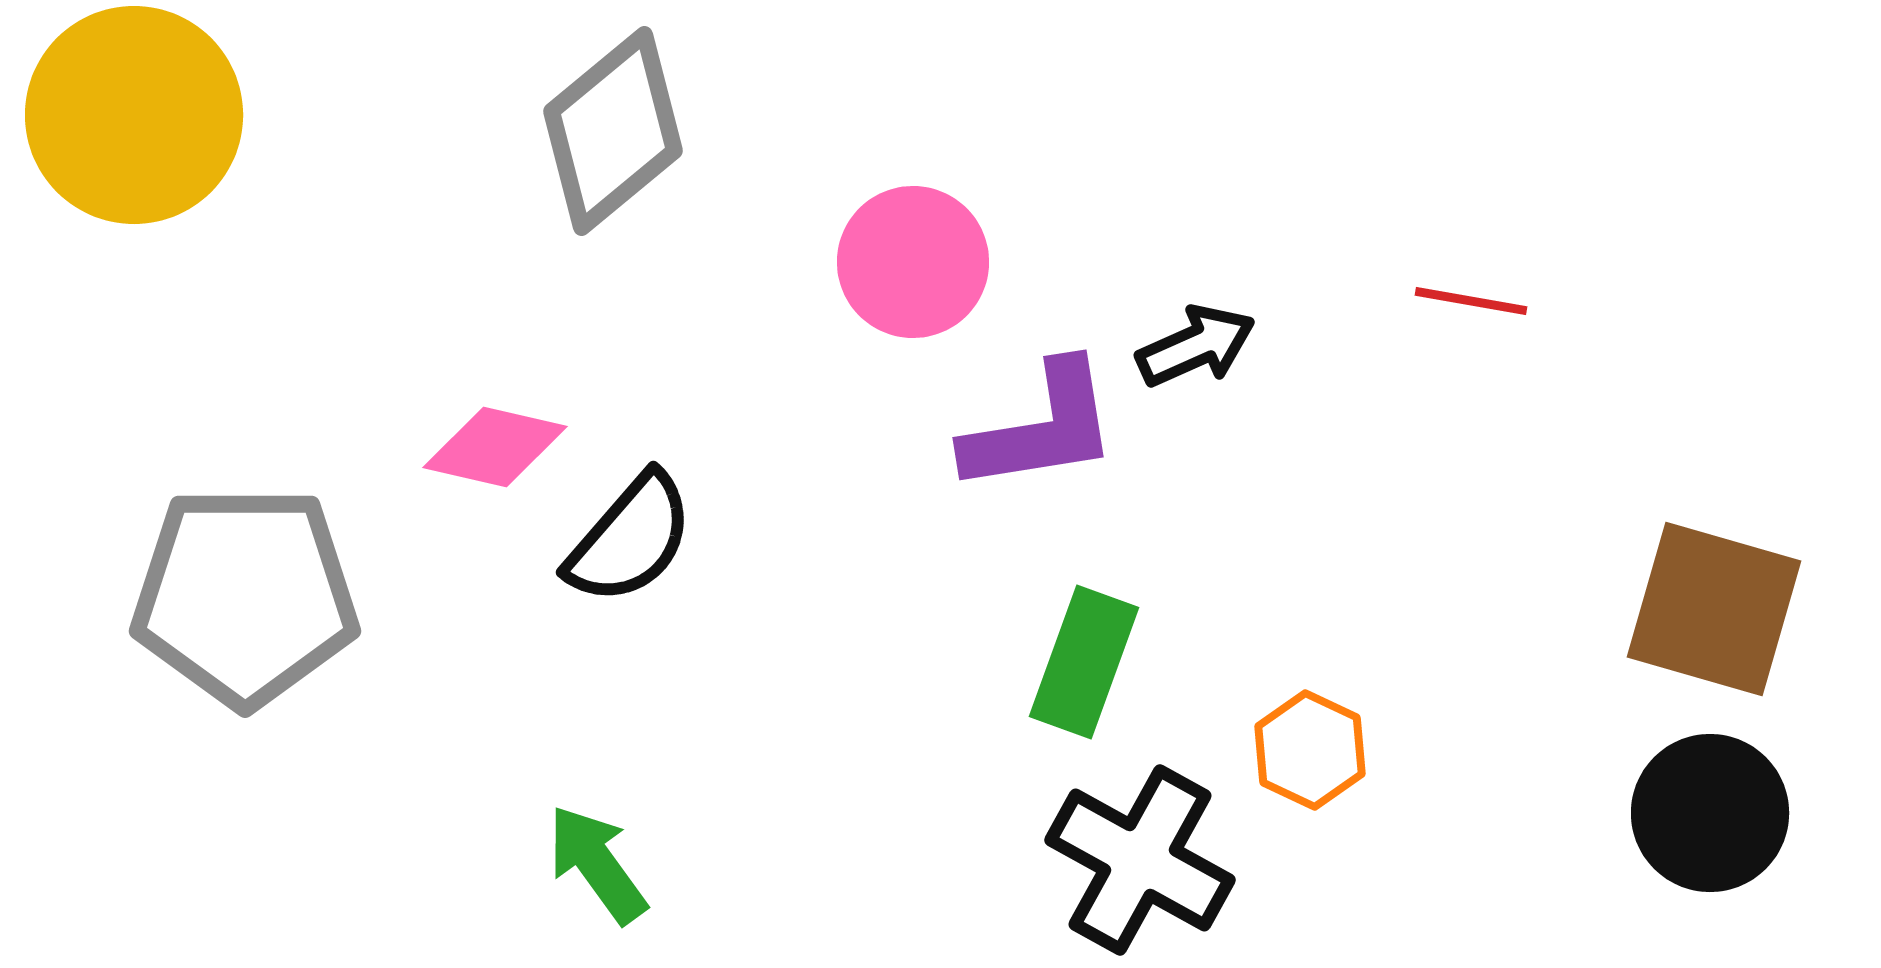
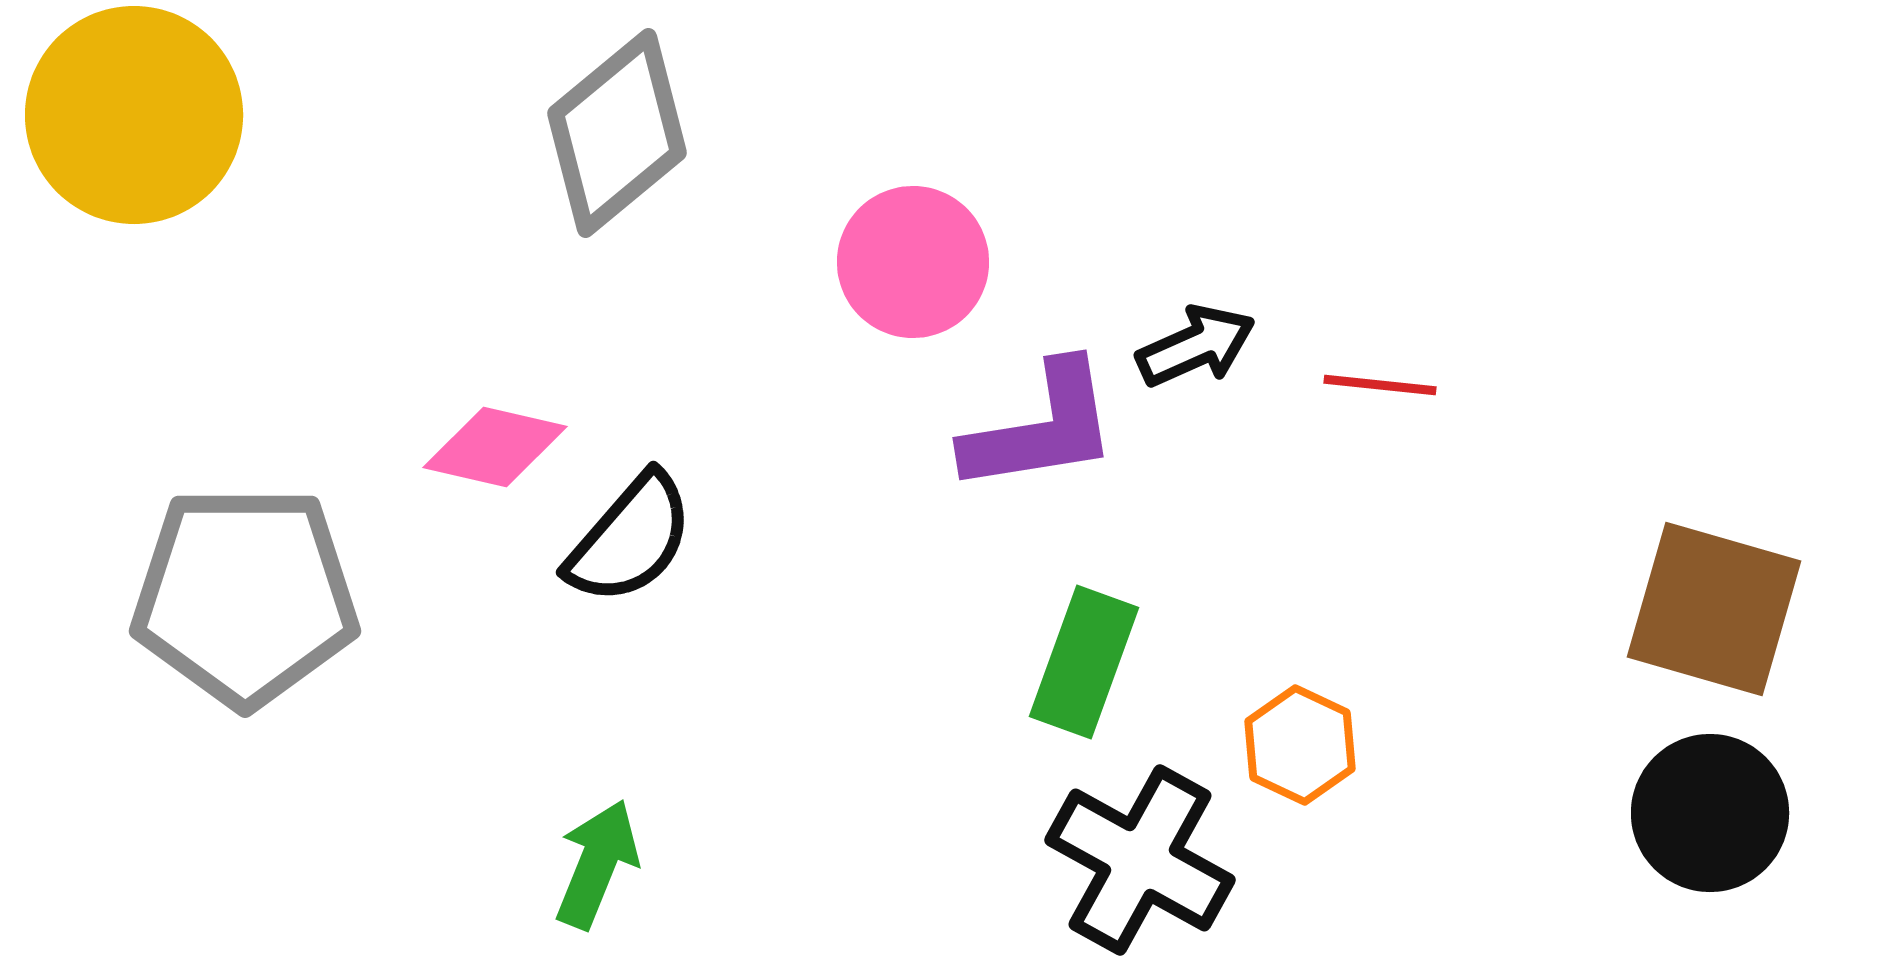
gray diamond: moved 4 px right, 2 px down
red line: moved 91 px left, 84 px down; rotated 4 degrees counterclockwise
orange hexagon: moved 10 px left, 5 px up
green arrow: rotated 58 degrees clockwise
